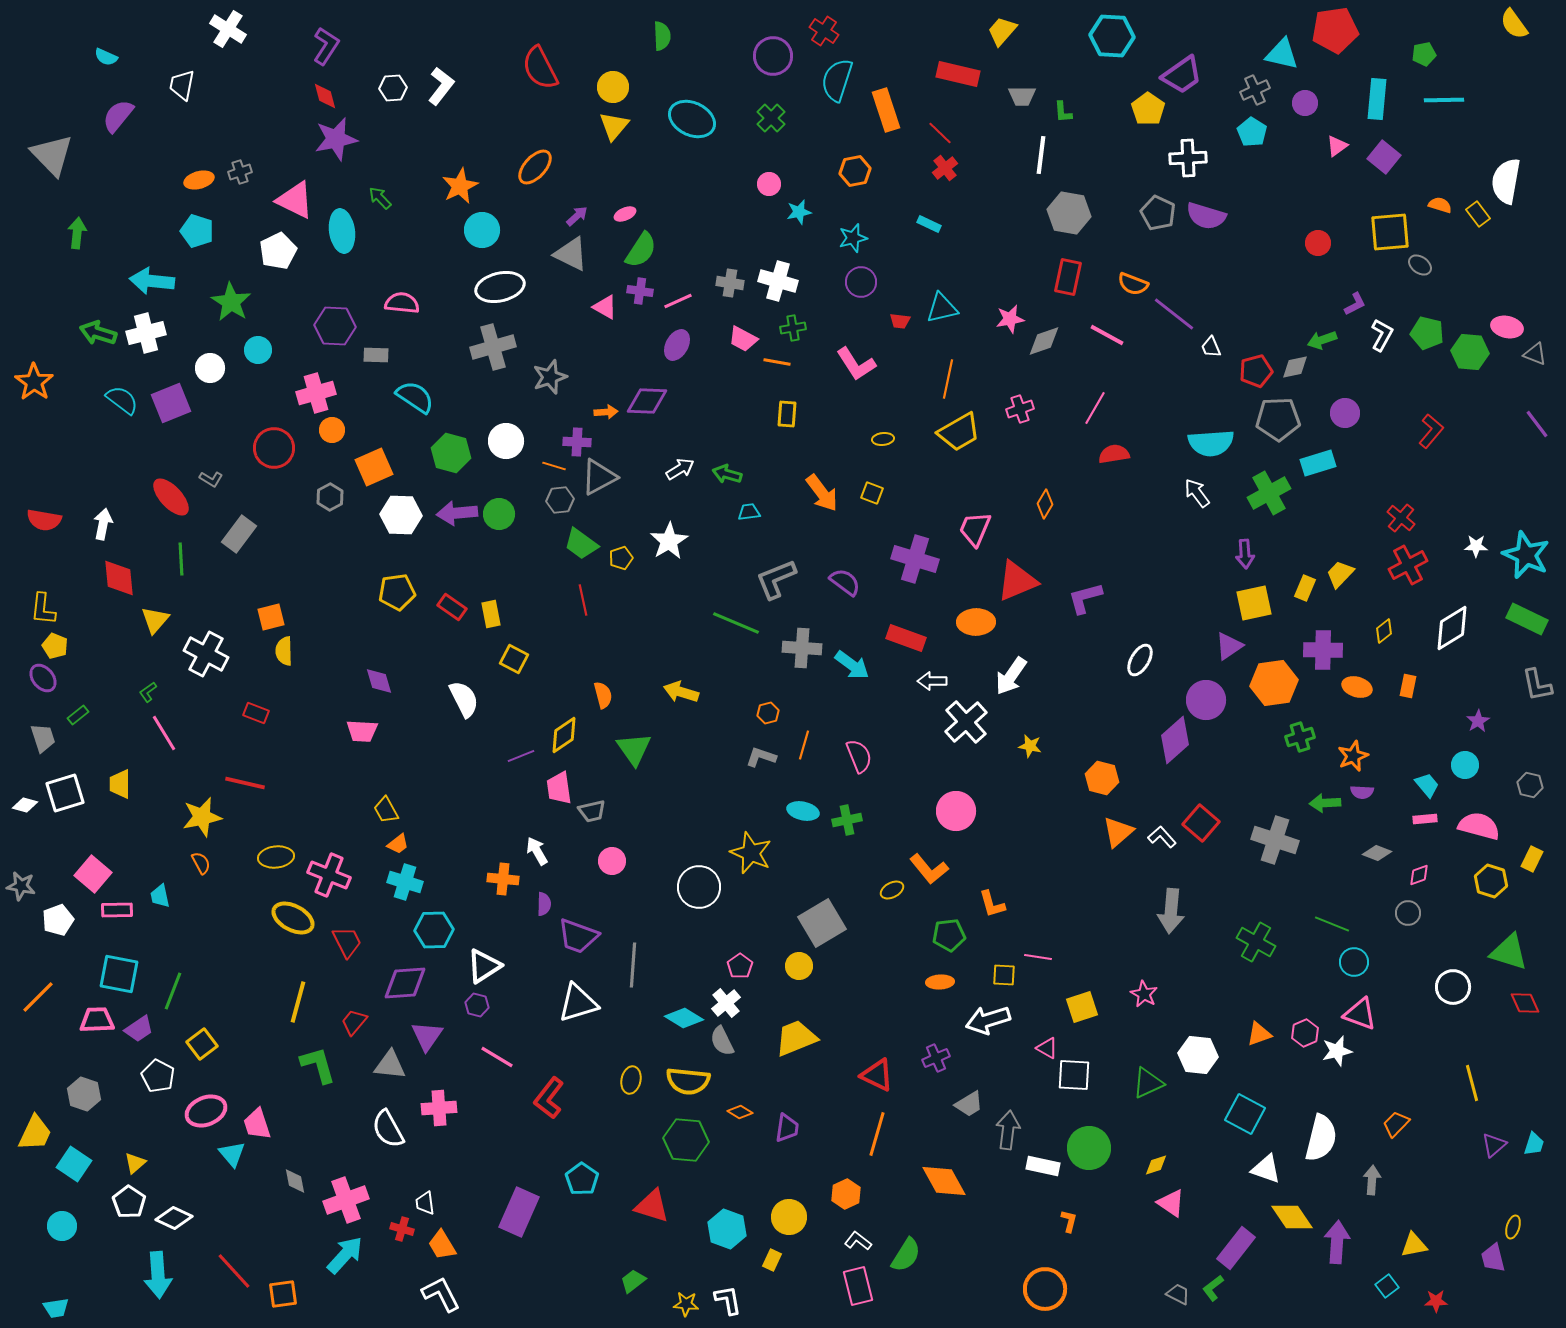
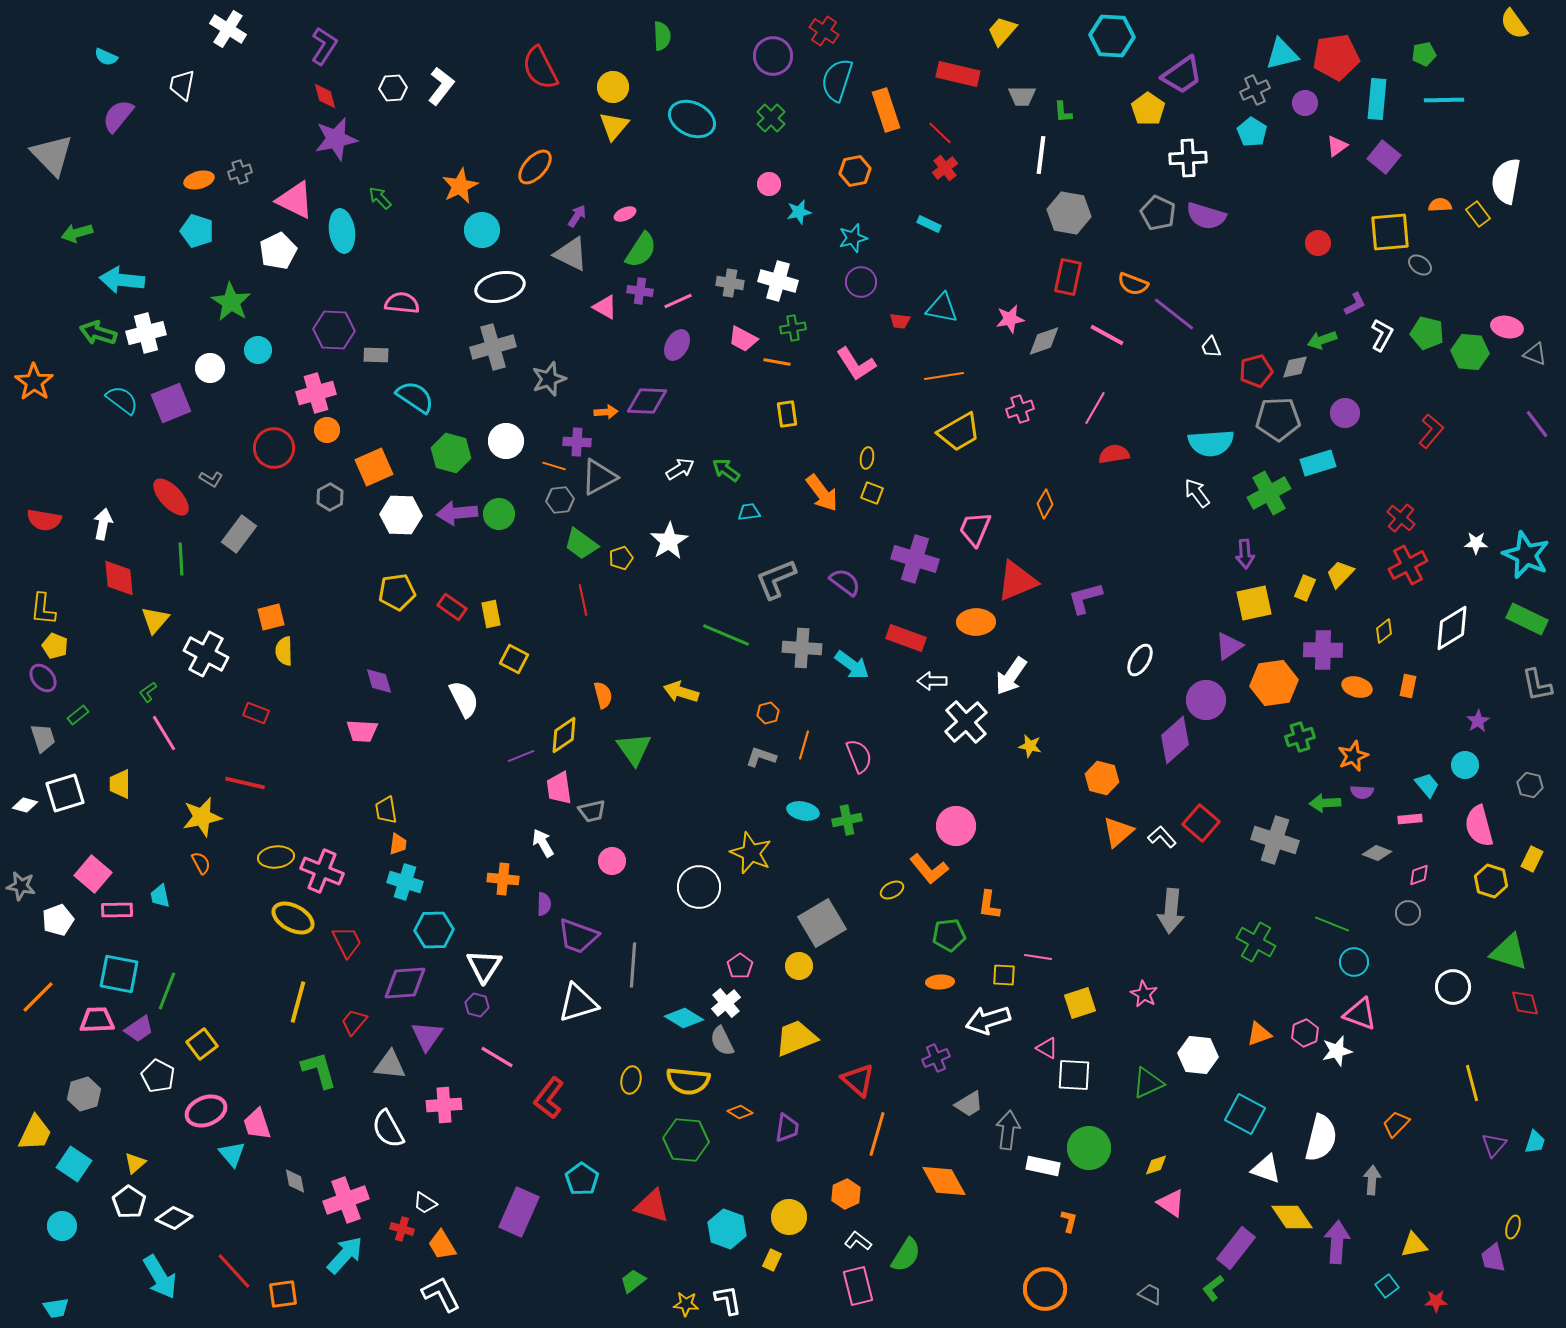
red pentagon at (1335, 30): moved 1 px right, 27 px down
purple L-shape at (326, 46): moved 2 px left
cyan triangle at (1282, 54): rotated 27 degrees counterclockwise
orange semicircle at (1440, 205): rotated 20 degrees counterclockwise
purple arrow at (577, 216): rotated 15 degrees counterclockwise
green arrow at (77, 233): rotated 112 degrees counterclockwise
cyan arrow at (152, 281): moved 30 px left, 1 px up
cyan triangle at (942, 308): rotated 24 degrees clockwise
purple hexagon at (335, 326): moved 1 px left, 4 px down
gray star at (550, 377): moved 1 px left, 2 px down
orange line at (948, 379): moved 4 px left, 3 px up; rotated 69 degrees clockwise
yellow rectangle at (787, 414): rotated 12 degrees counterclockwise
orange circle at (332, 430): moved 5 px left
yellow ellipse at (883, 439): moved 16 px left, 19 px down; rotated 75 degrees counterclockwise
green arrow at (727, 474): moved 1 px left, 4 px up; rotated 20 degrees clockwise
white star at (1476, 546): moved 3 px up
green line at (736, 623): moved 10 px left, 12 px down
yellow trapezoid at (386, 810): rotated 20 degrees clockwise
pink circle at (956, 811): moved 15 px down
pink rectangle at (1425, 819): moved 15 px left
pink semicircle at (1479, 826): rotated 120 degrees counterclockwise
orange trapezoid at (398, 844): rotated 45 degrees counterclockwise
white arrow at (537, 851): moved 6 px right, 8 px up
pink cross at (329, 875): moved 7 px left, 4 px up
orange L-shape at (992, 904): moved 3 px left, 1 px down; rotated 24 degrees clockwise
white triangle at (484, 966): rotated 24 degrees counterclockwise
green line at (173, 991): moved 6 px left
red diamond at (1525, 1003): rotated 8 degrees clockwise
yellow square at (1082, 1007): moved 2 px left, 4 px up
green L-shape at (318, 1065): moved 1 px right, 5 px down
red triangle at (877, 1075): moved 19 px left, 5 px down; rotated 15 degrees clockwise
gray hexagon at (84, 1094): rotated 24 degrees clockwise
pink cross at (439, 1108): moved 5 px right, 3 px up
cyan trapezoid at (1534, 1144): moved 1 px right, 2 px up
purple triangle at (1494, 1145): rotated 8 degrees counterclockwise
white trapezoid at (425, 1203): rotated 50 degrees counterclockwise
cyan arrow at (158, 1275): moved 2 px right, 2 px down; rotated 27 degrees counterclockwise
gray trapezoid at (1178, 1294): moved 28 px left
